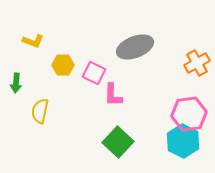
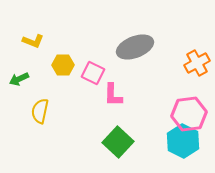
pink square: moved 1 px left
green arrow: moved 3 px right, 4 px up; rotated 60 degrees clockwise
